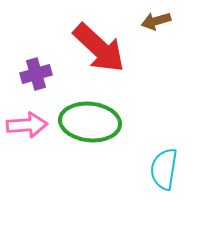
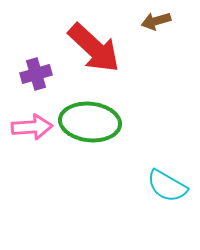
red arrow: moved 5 px left
pink arrow: moved 5 px right, 2 px down
cyan semicircle: moved 3 px right, 17 px down; rotated 69 degrees counterclockwise
